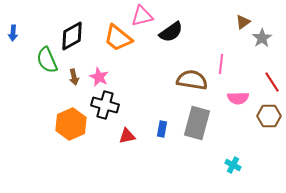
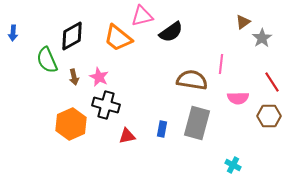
black cross: moved 1 px right
